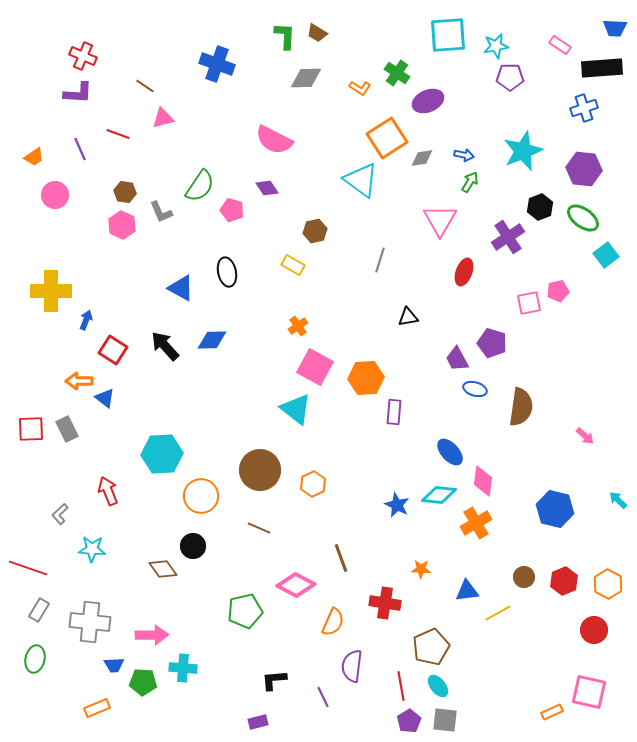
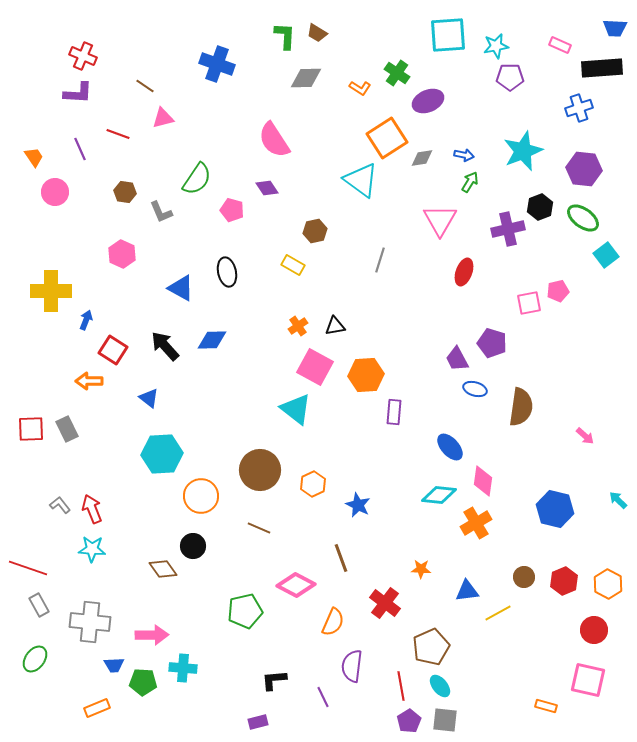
pink rectangle at (560, 45): rotated 10 degrees counterclockwise
blue cross at (584, 108): moved 5 px left
pink semicircle at (274, 140): rotated 30 degrees clockwise
orange trapezoid at (34, 157): rotated 90 degrees counterclockwise
green semicircle at (200, 186): moved 3 px left, 7 px up
pink circle at (55, 195): moved 3 px up
pink hexagon at (122, 225): moved 29 px down
purple cross at (508, 237): moved 8 px up; rotated 20 degrees clockwise
black triangle at (408, 317): moved 73 px left, 9 px down
orange hexagon at (366, 378): moved 3 px up
orange arrow at (79, 381): moved 10 px right
blue triangle at (105, 398): moved 44 px right
blue ellipse at (450, 452): moved 5 px up
red arrow at (108, 491): moved 16 px left, 18 px down
blue star at (397, 505): moved 39 px left
gray L-shape at (60, 514): moved 9 px up; rotated 95 degrees clockwise
red cross at (385, 603): rotated 28 degrees clockwise
gray rectangle at (39, 610): moved 5 px up; rotated 60 degrees counterclockwise
green ellipse at (35, 659): rotated 24 degrees clockwise
cyan ellipse at (438, 686): moved 2 px right
pink square at (589, 692): moved 1 px left, 12 px up
orange rectangle at (552, 712): moved 6 px left, 6 px up; rotated 40 degrees clockwise
